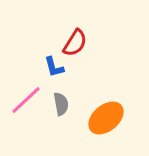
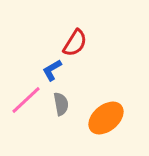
blue L-shape: moved 2 px left, 3 px down; rotated 75 degrees clockwise
